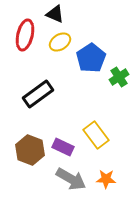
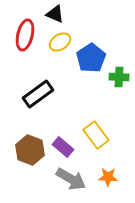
green cross: rotated 36 degrees clockwise
purple rectangle: rotated 15 degrees clockwise
orange star: moved 2 px right, 2 px up
